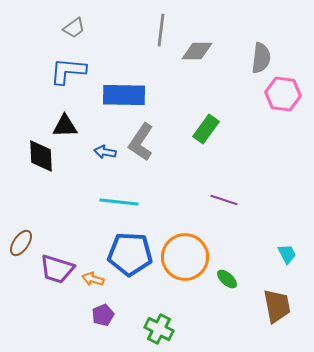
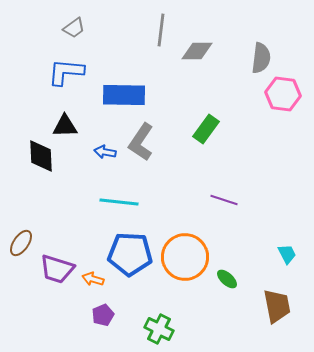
blue L-shape: moved 2 px left, 1 px down
